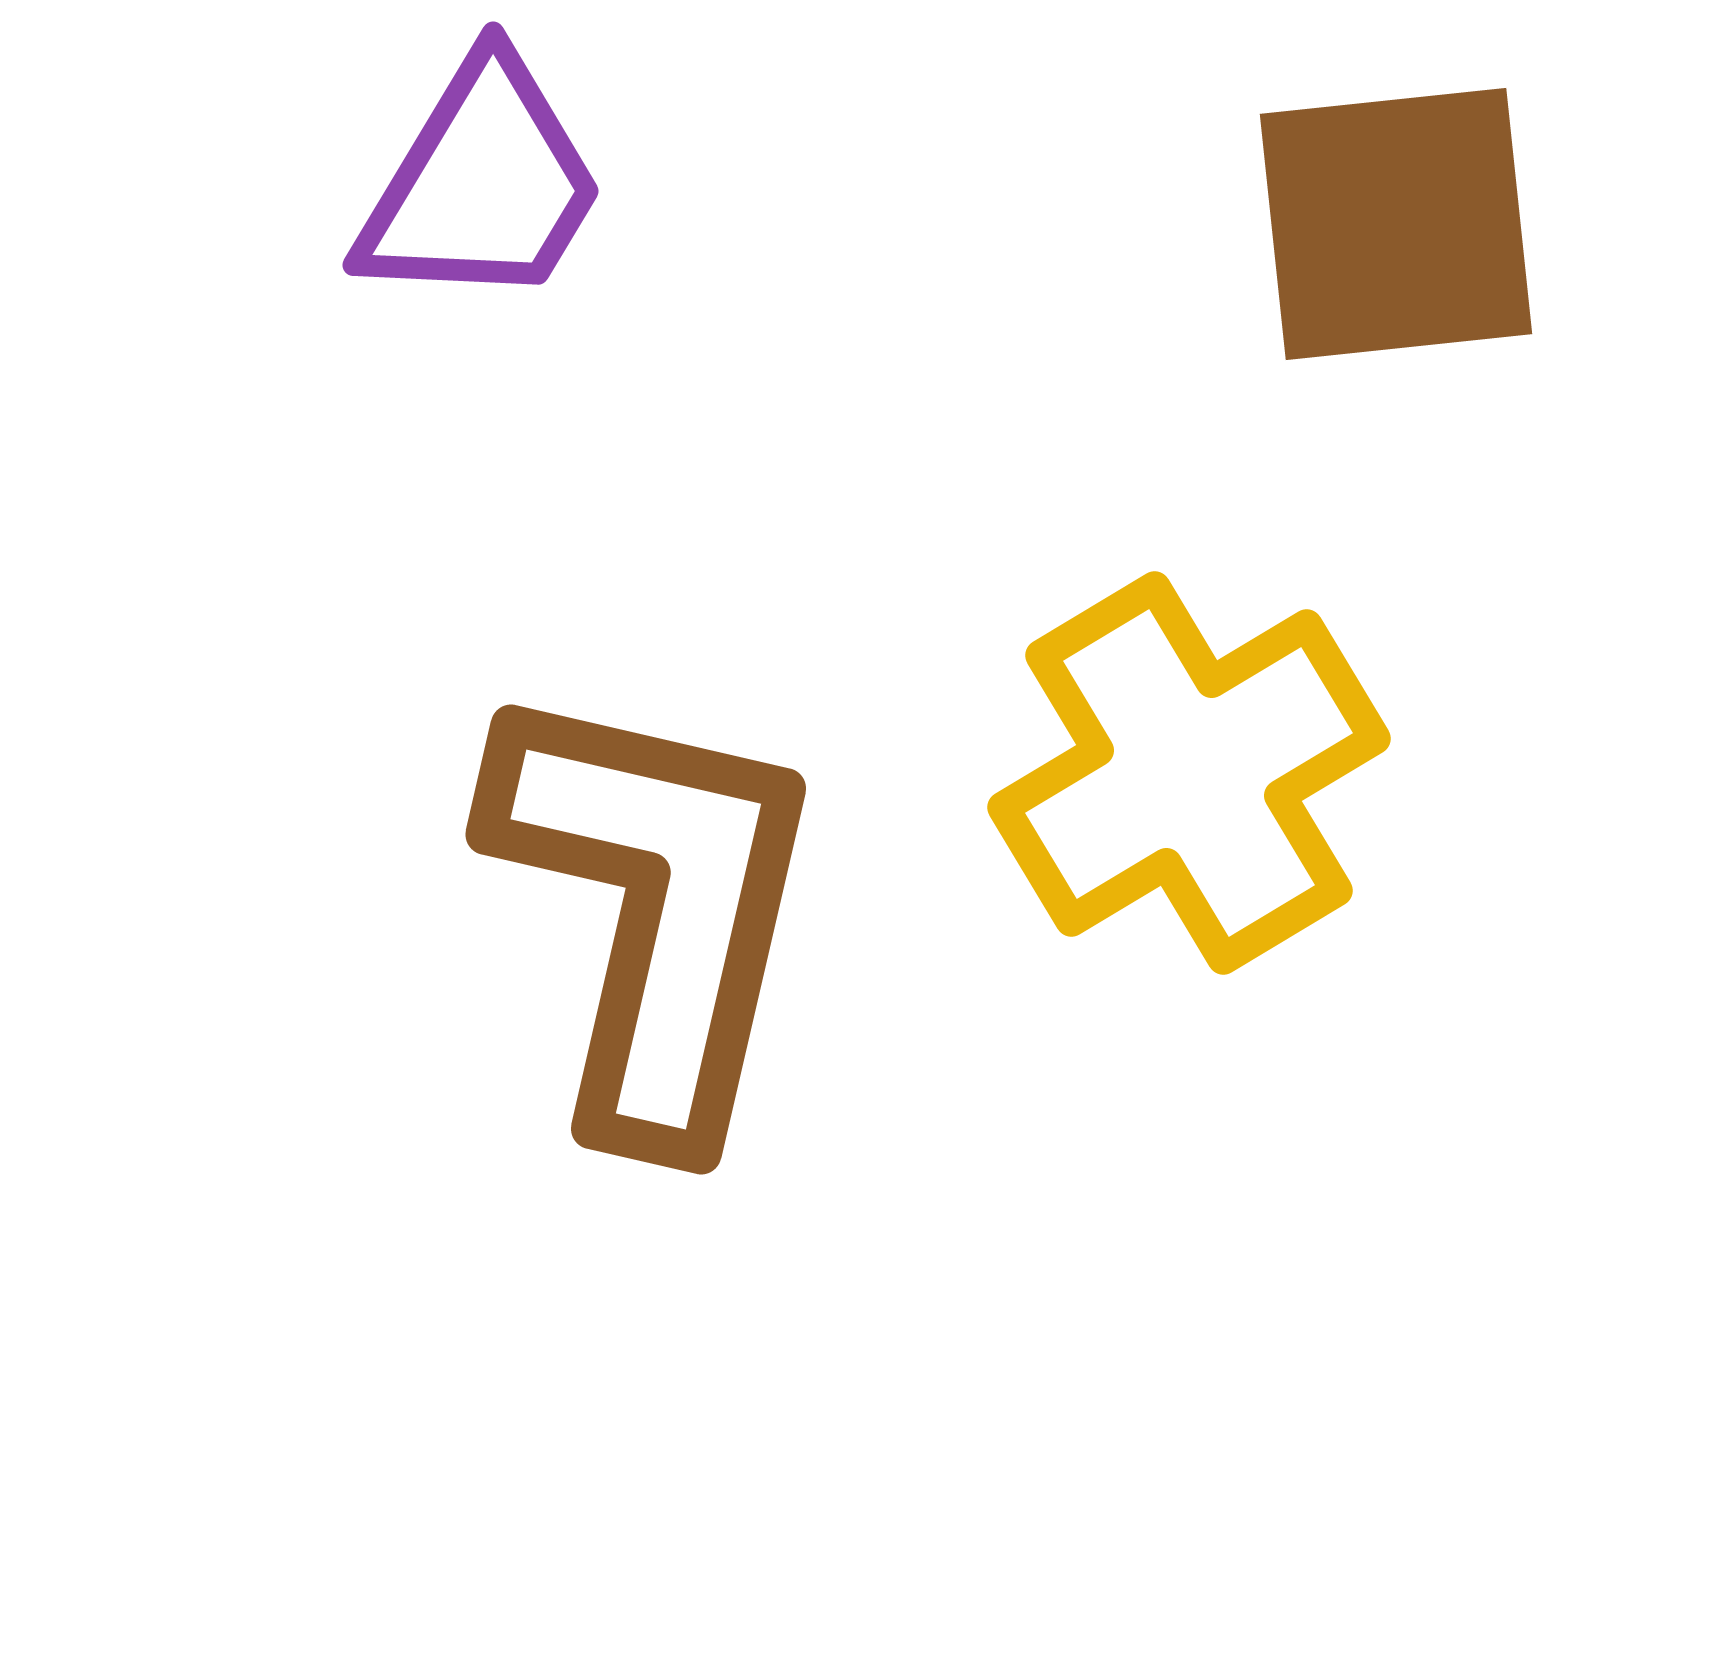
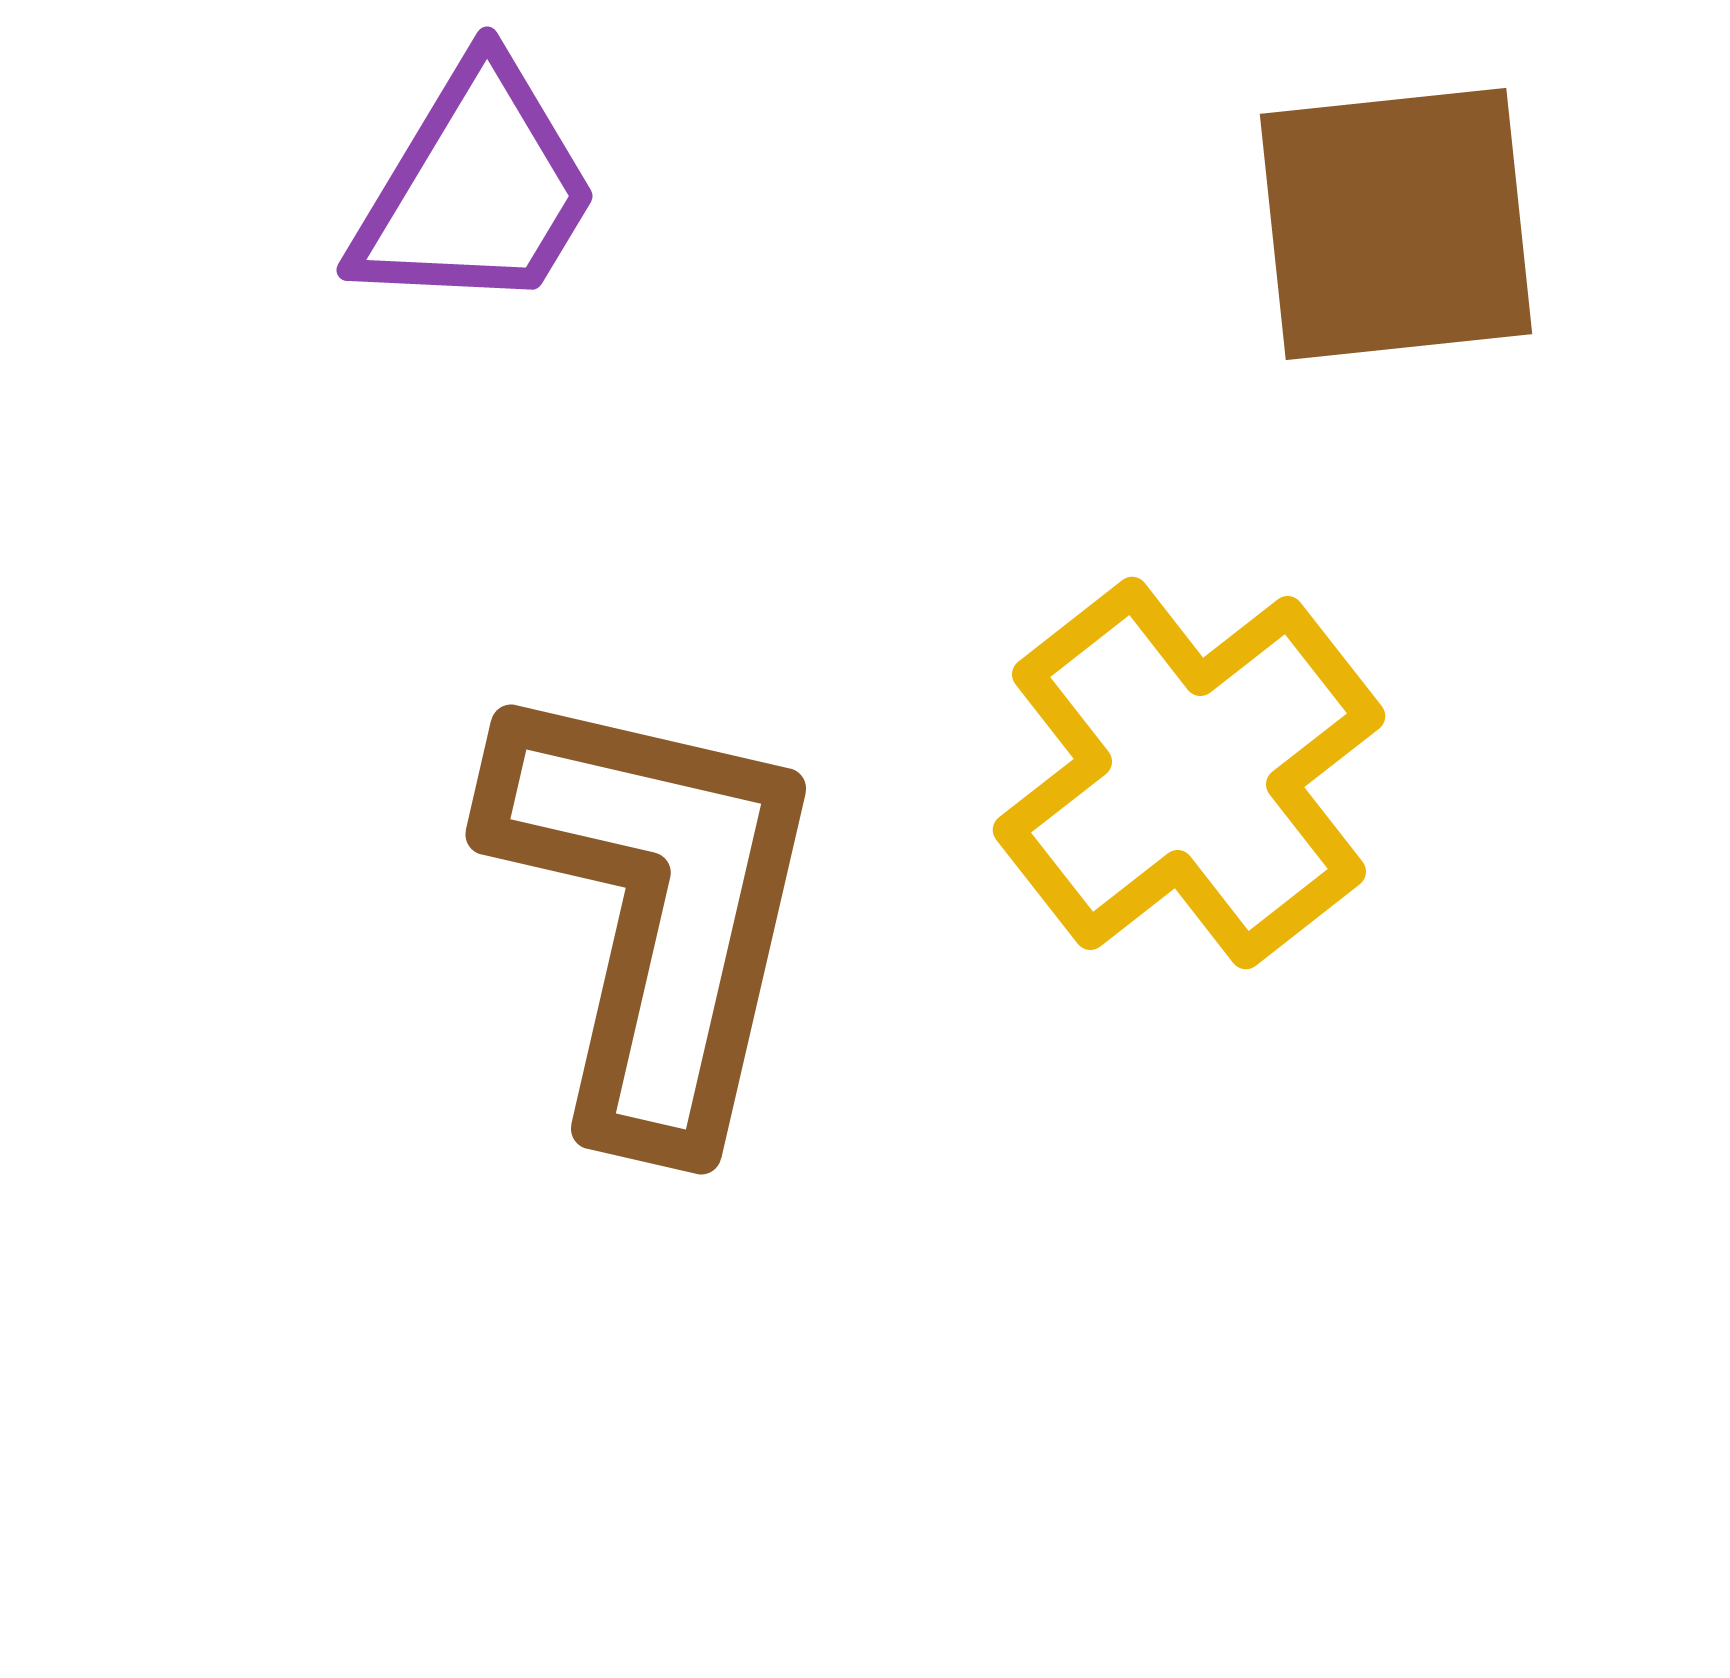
purple trapezoid: moved 6 px left, 5 px down
yellow cross: rotated 7 degrees counterclockwise
